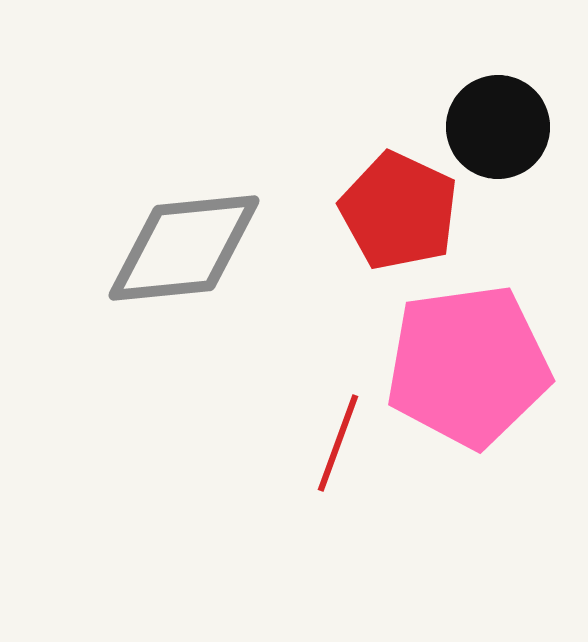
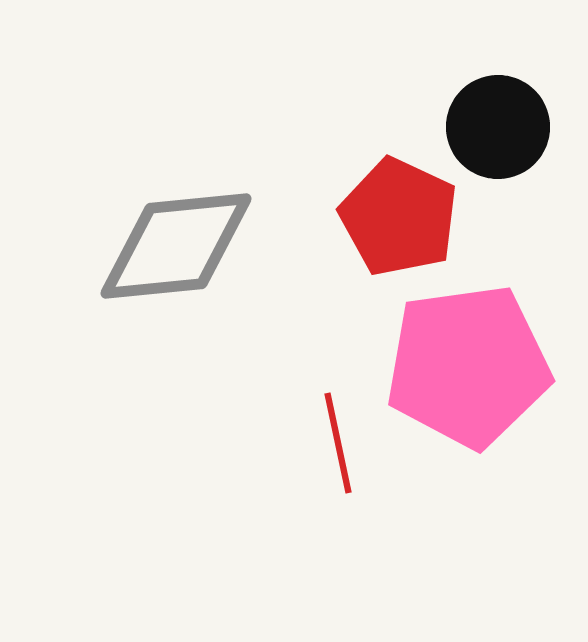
red pentagon: moved 6 px down
gray diamond: moved 8 px left, 2 px up
red line: rotated 32 degrees counterclockwise
